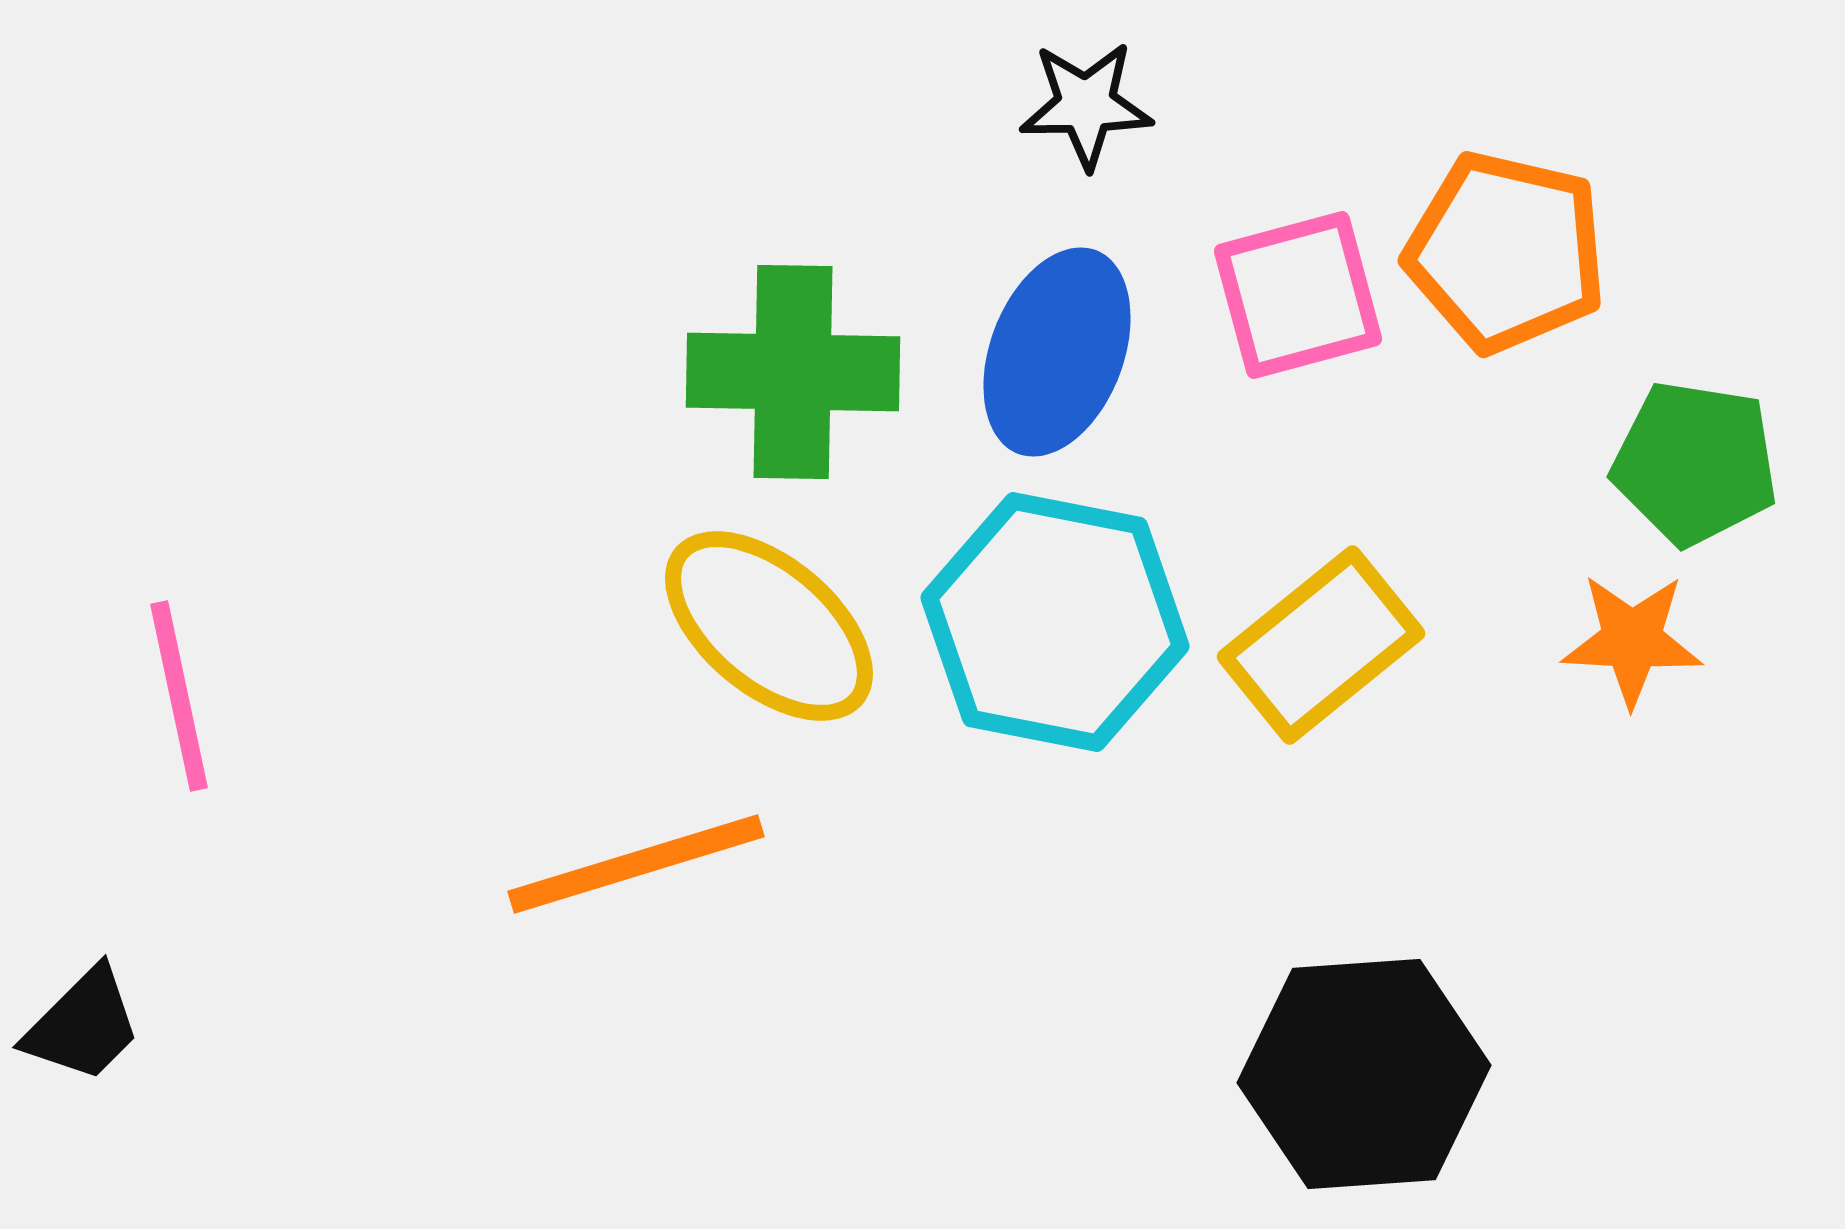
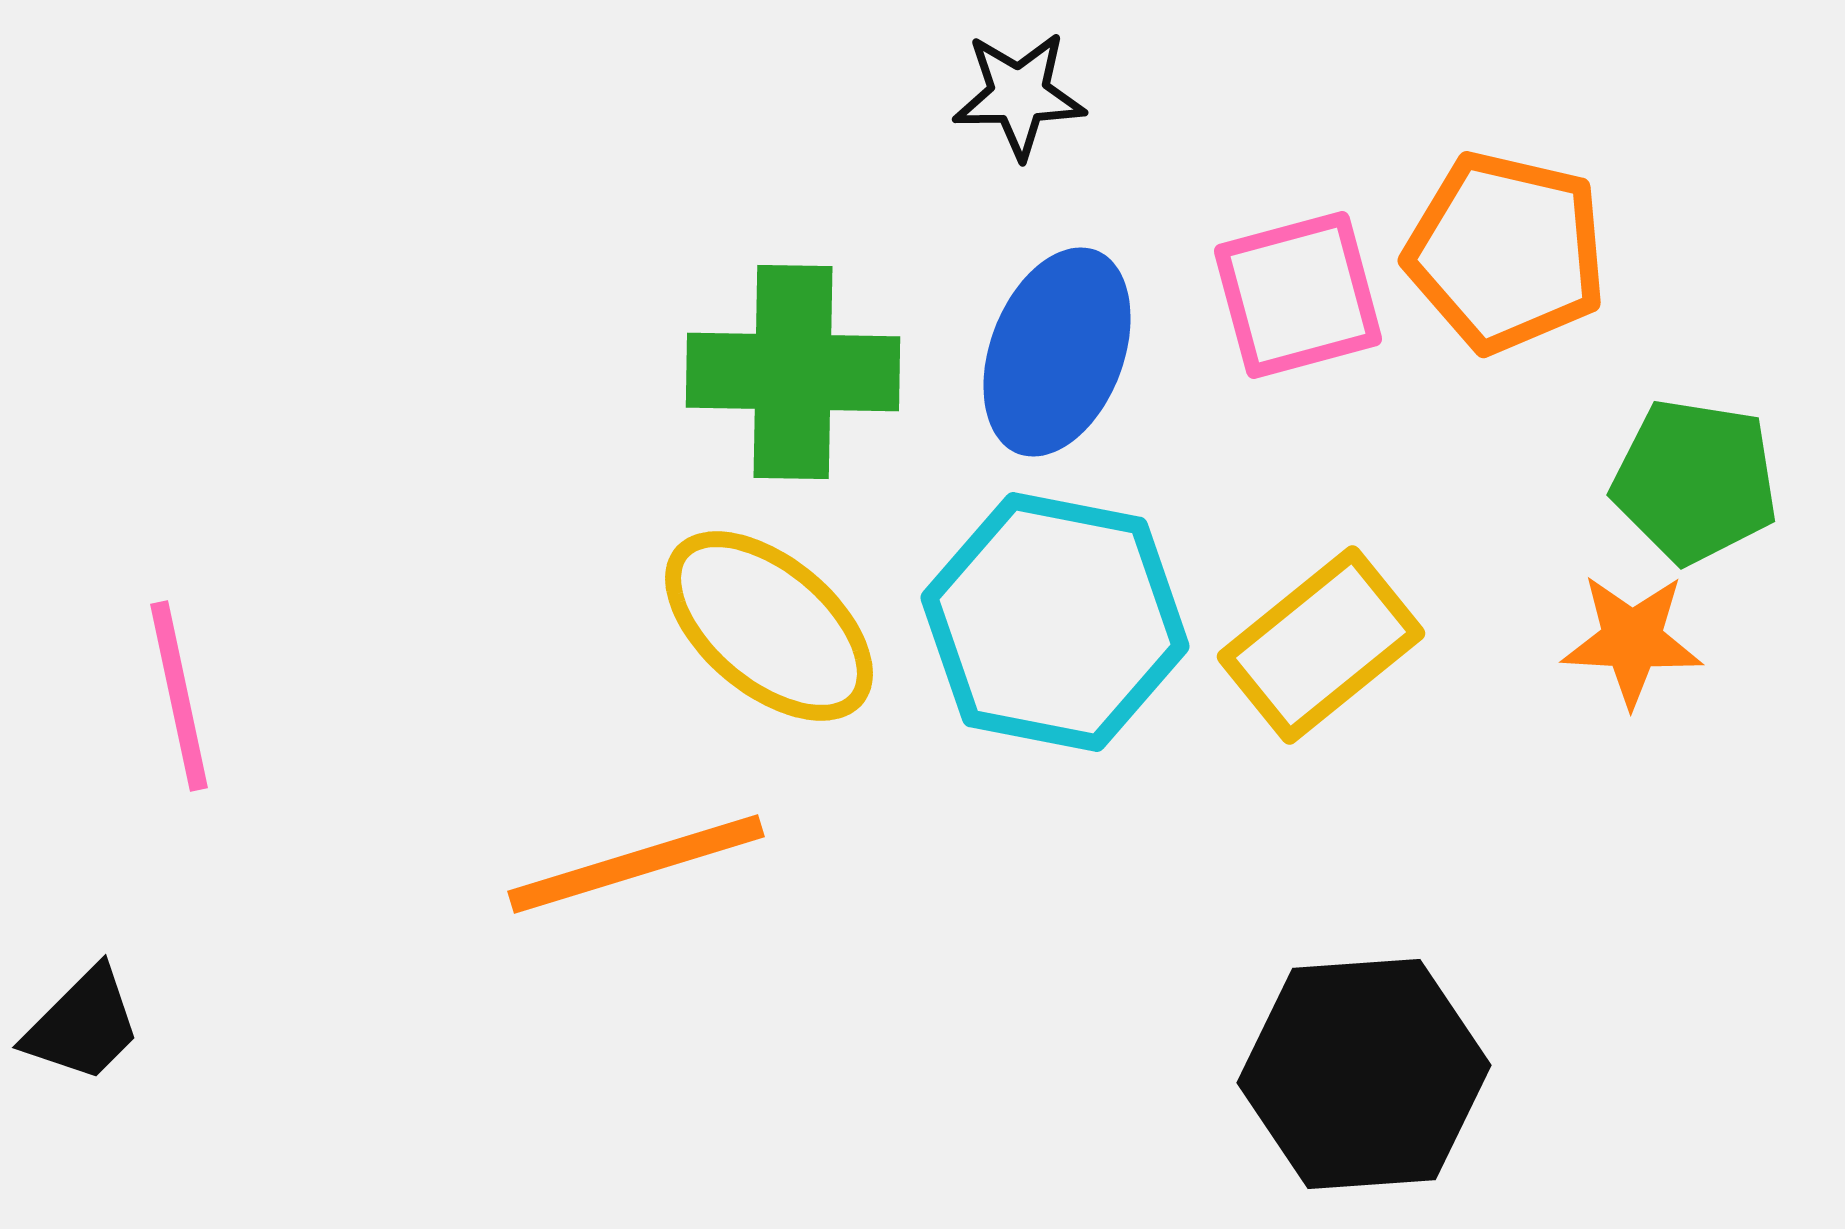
black star: moved 67 px left, 10 px up
green pentagon: moved 18 px down
